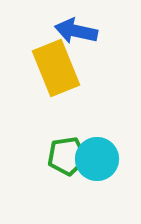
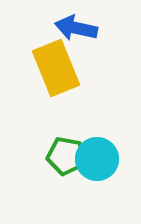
blue arrow: moved 3 px up
green pentagon: moved 1 px left; rotated 18 degrees clockwise
